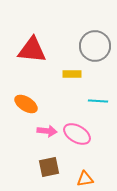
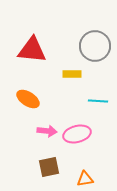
orange ellipse: moved 2 px right, 5 px up
pink ellipse: rotated 44 degrees counterclockwise
